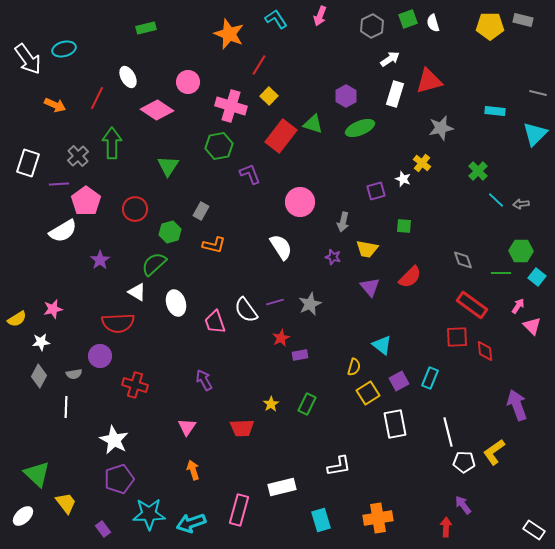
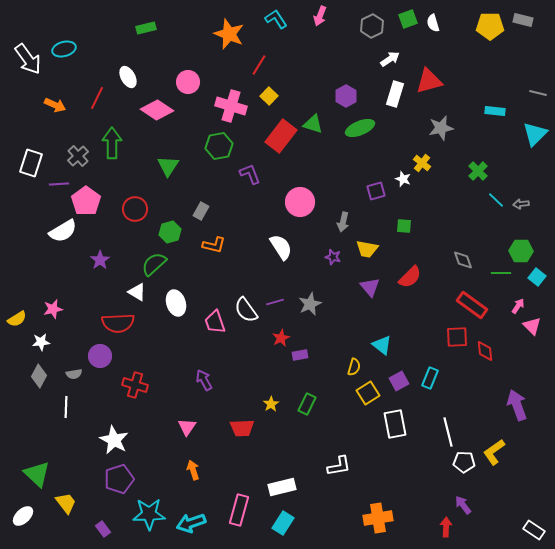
white rectangle at (28, 163): moved 3 px right
cyan rectangle at (321, 520): moved 38 px left, 3 px down; rotated 50 degrees clockwise
